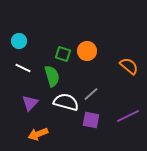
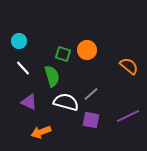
orange circle: moved 1 px up
white line: rotated 21 degrees clockwise
purple triangle: moved 1 px left, 1 px up; rotated 48 degrees counterclockwise
orange arrow: moved 3 px right, 2 px up
